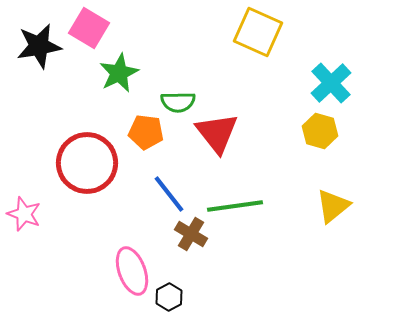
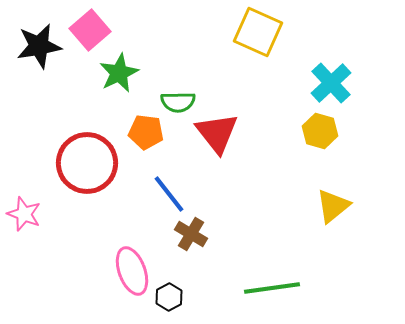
pink square: moved 1 px right, 2 px down; rotated 18 degrees clockwise
green line: moved 37 px right, 82 px down
